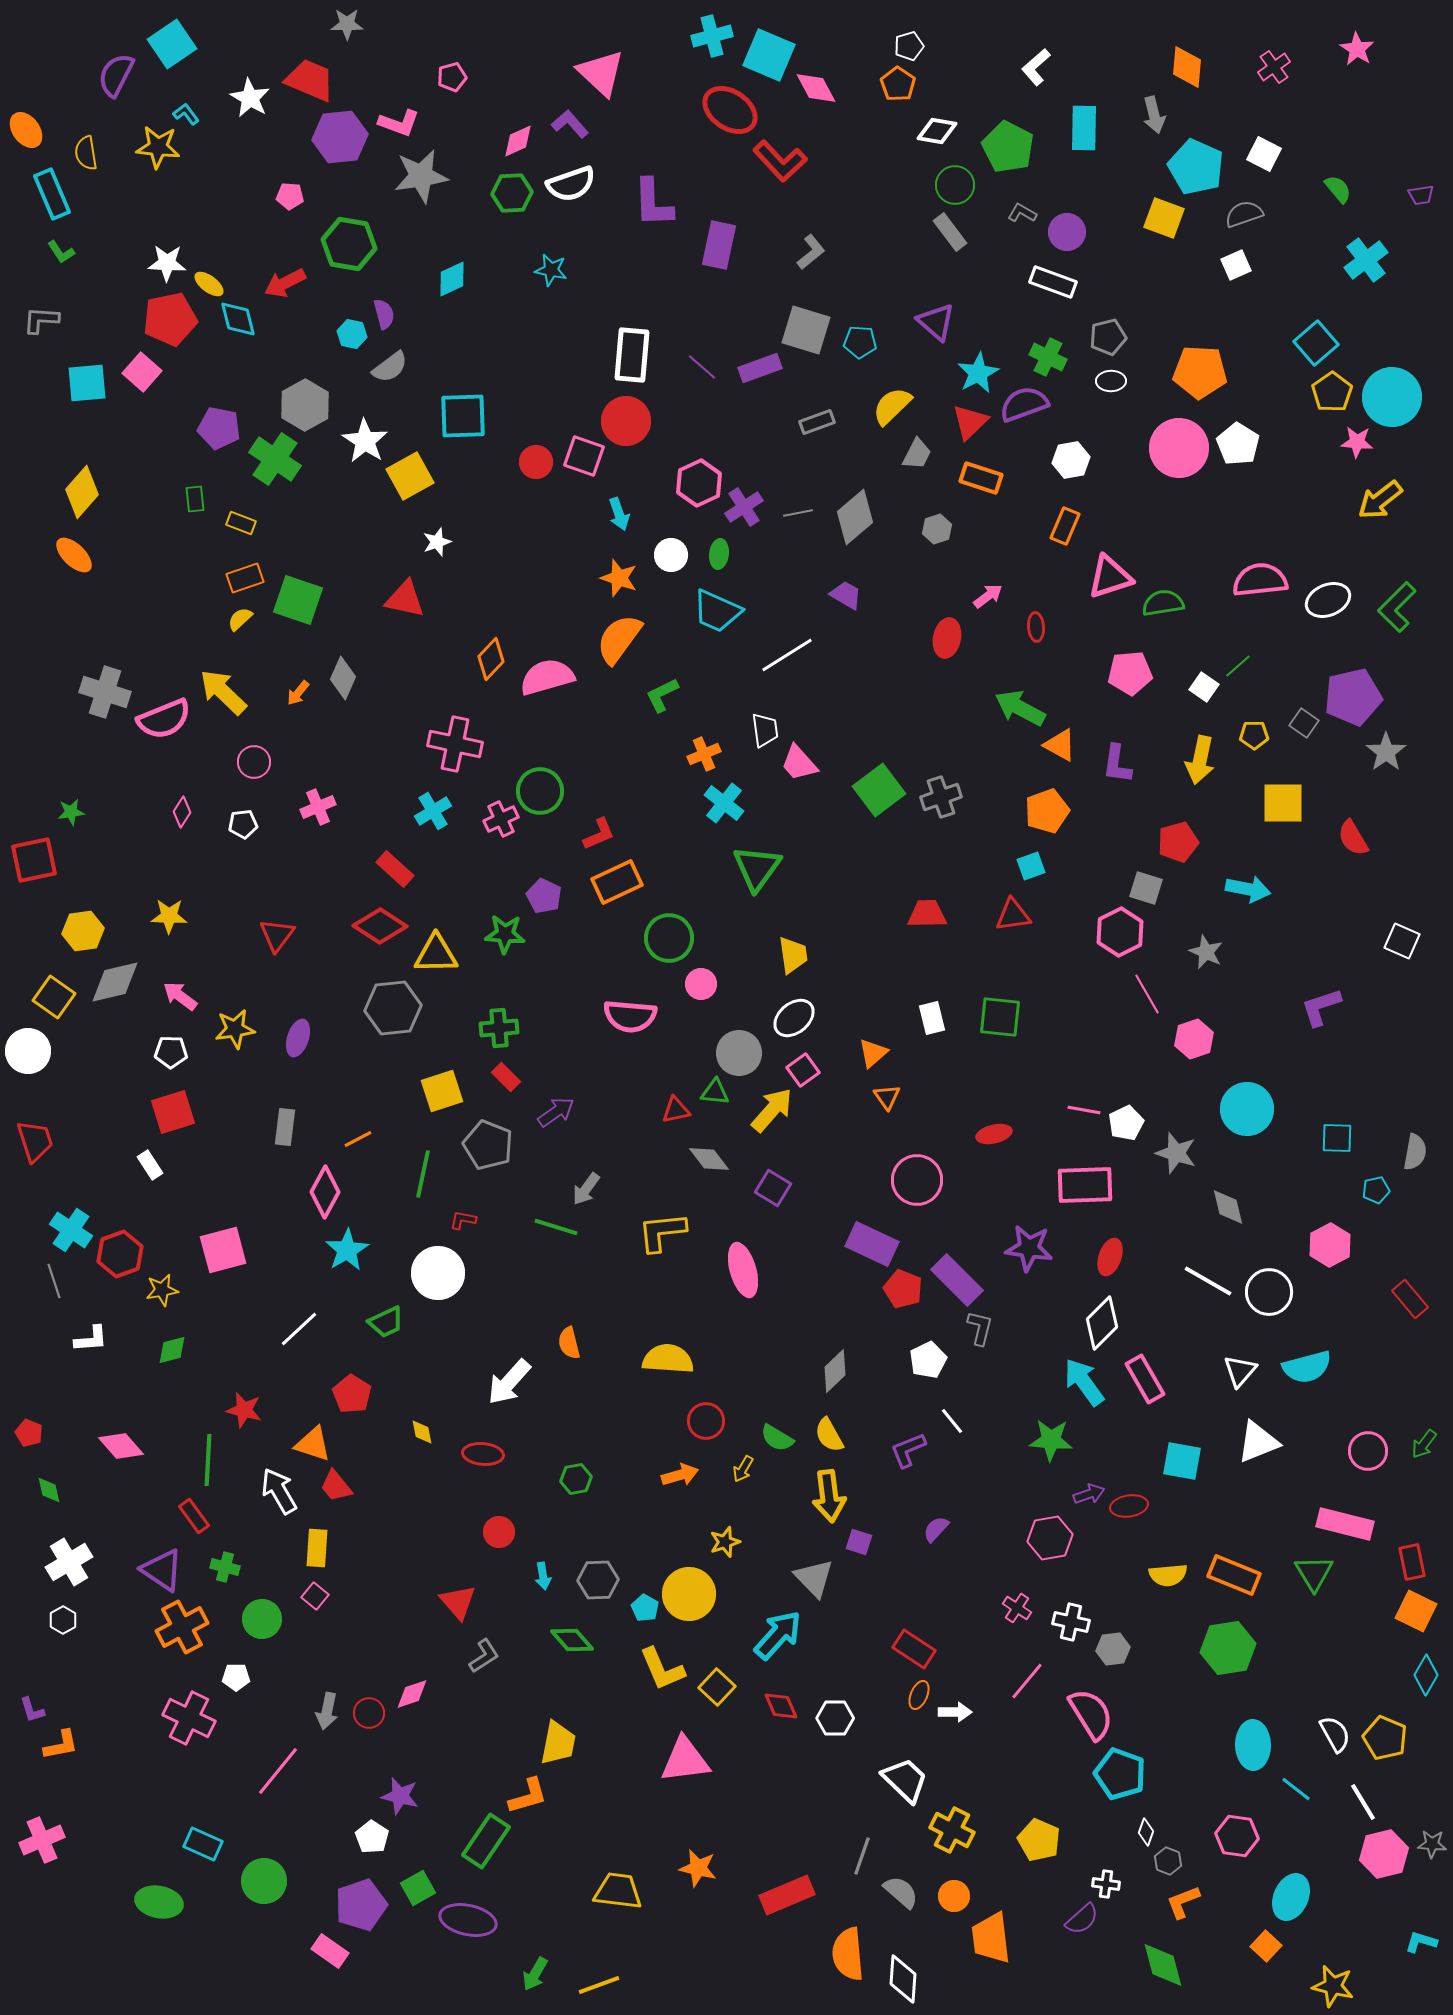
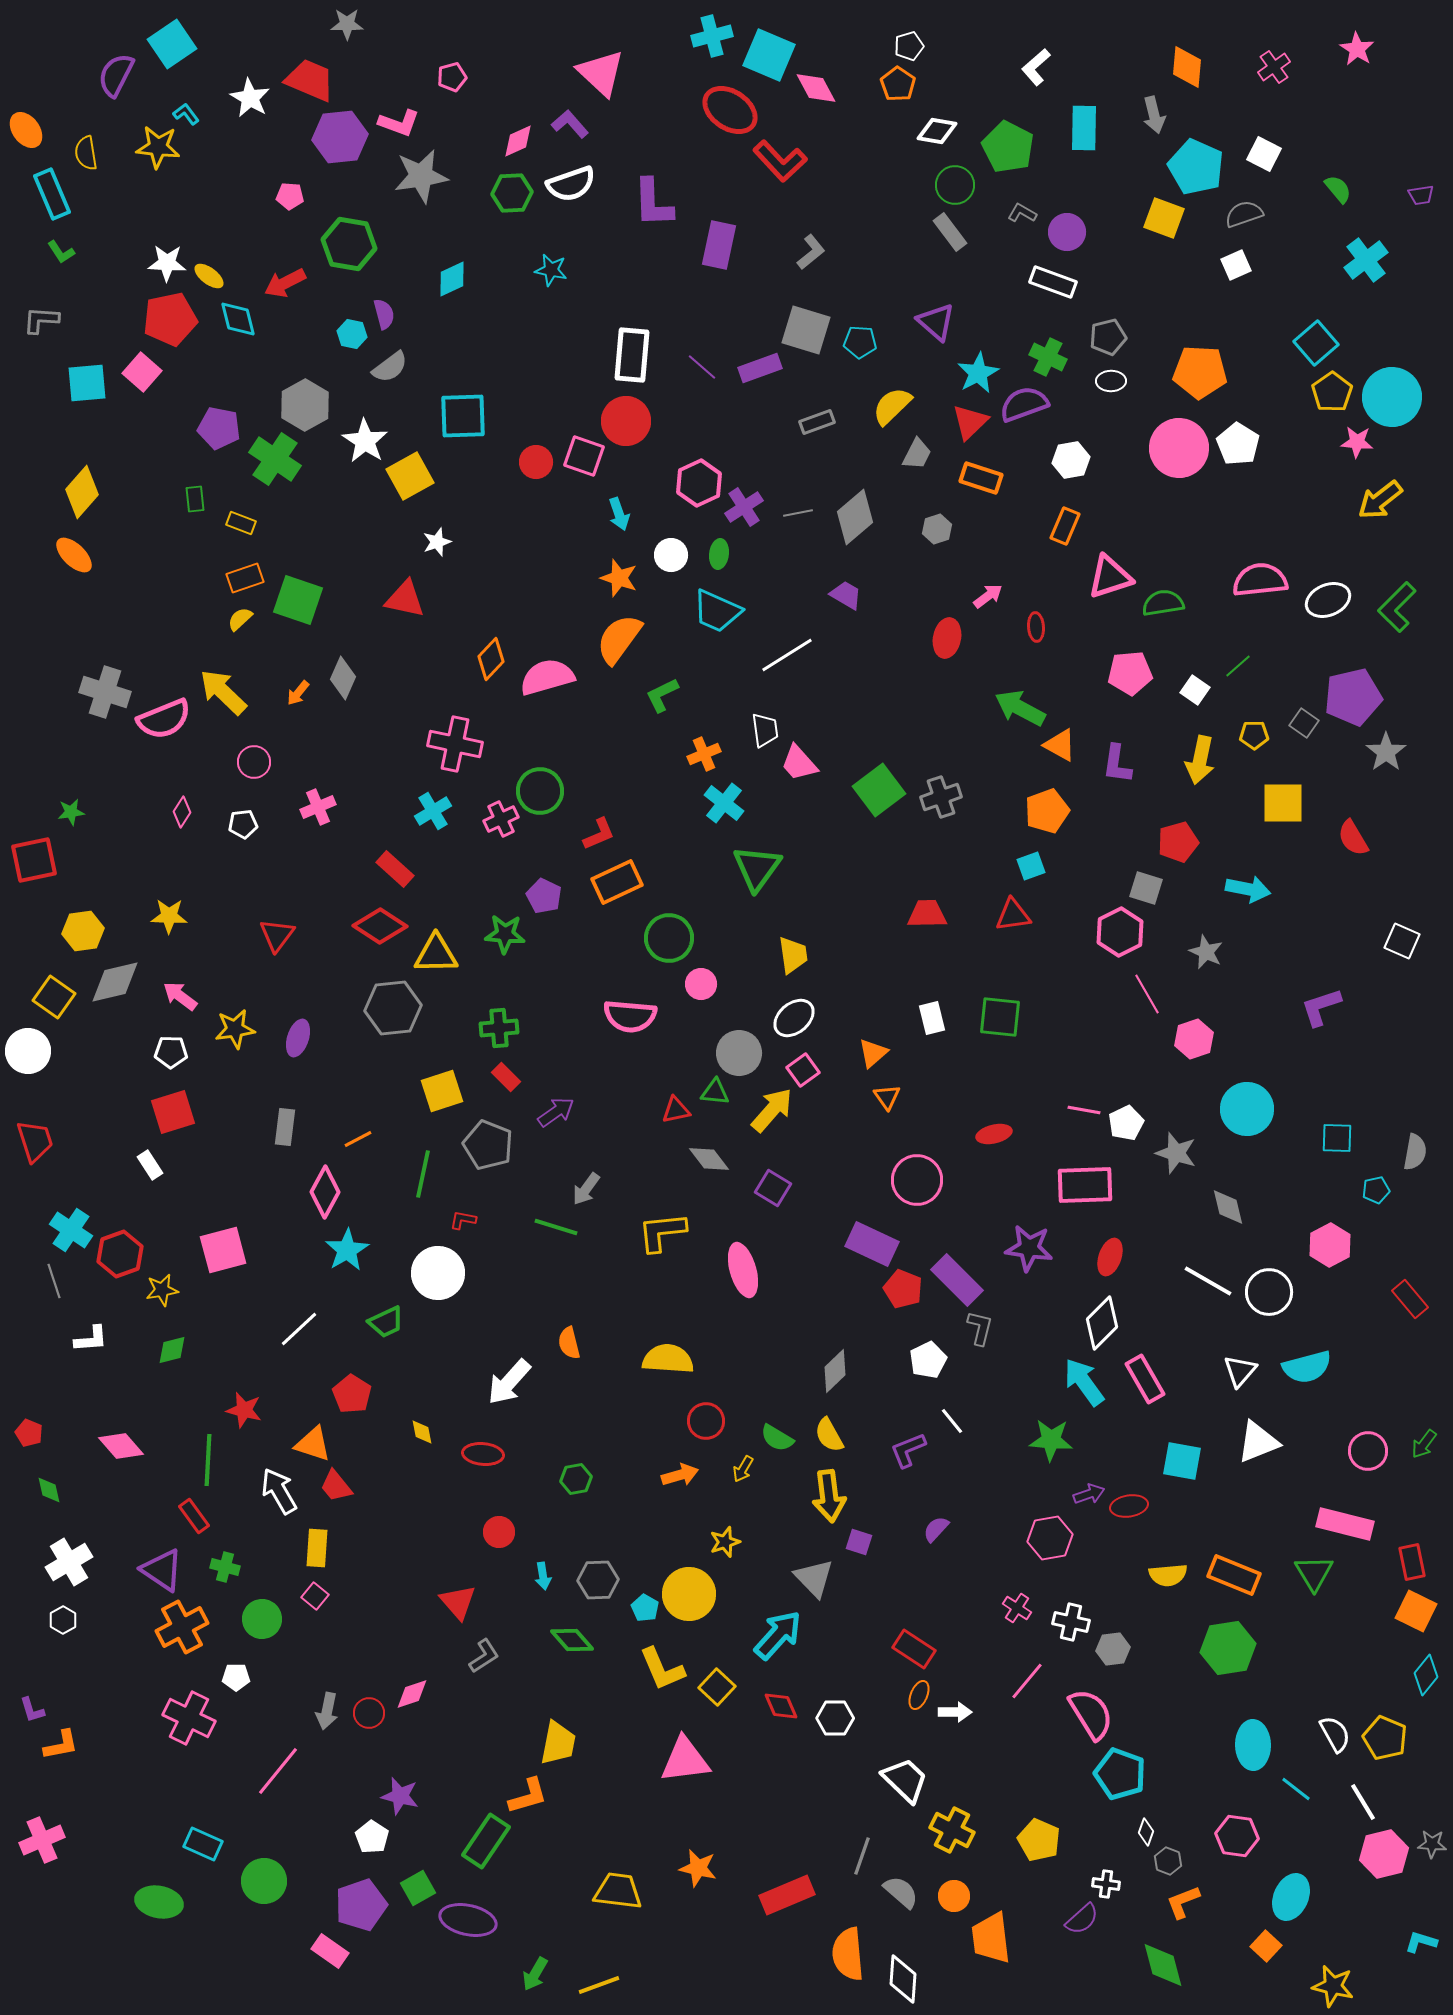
yellow ellipse at (209, 284): moved 8 px up
white square at (1204, 687): moved 9 px left, 3 px down
cyan diamond at (1426, 1675): rotated 9 degrees clockwise
